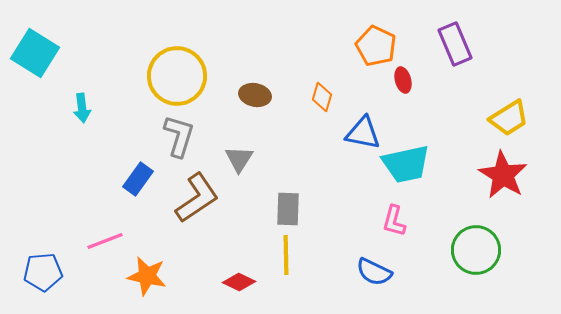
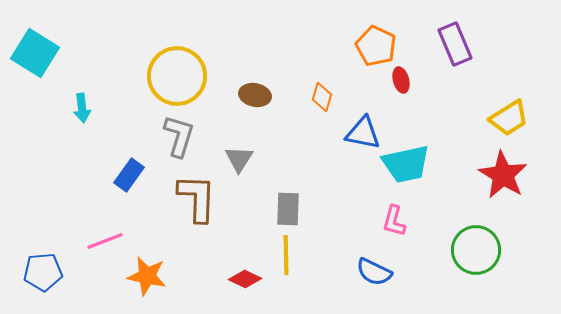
red ellipse: moved 2 px left
blue rectangle: moved 9 px left, 4 px up
brown L-shape: rotated 54 degrees counterclockwise
red diamond: moved 6 px right, 3 px up
